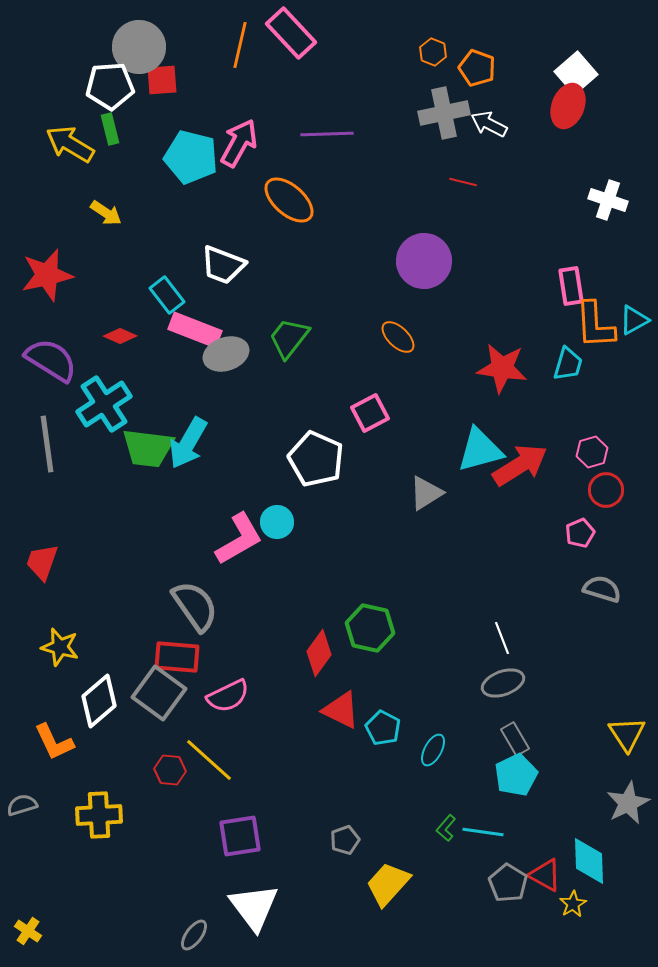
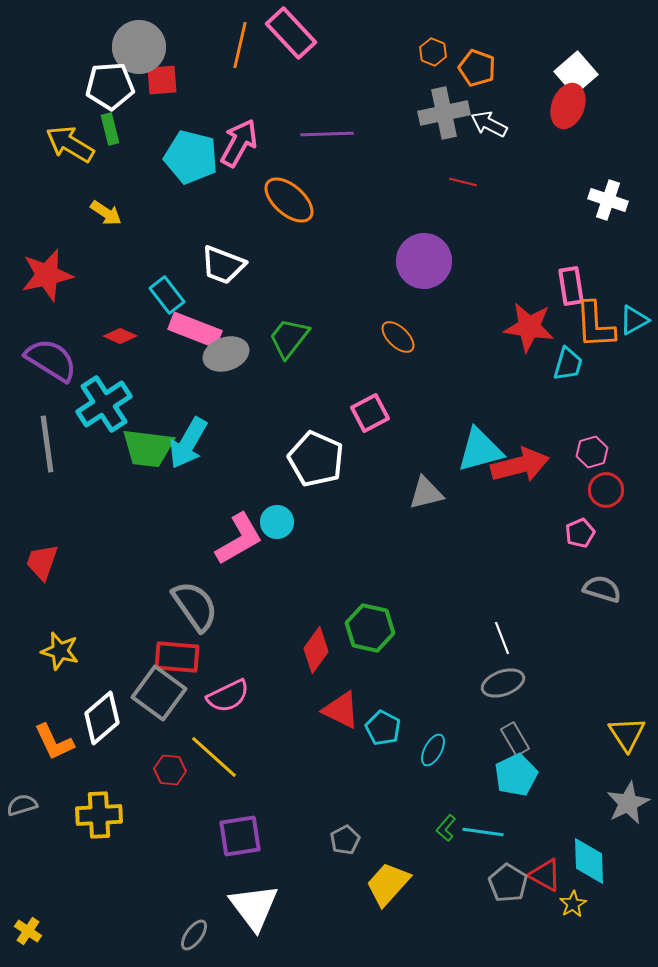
red star at (502, 368): moved 27 px right, 41 px up
red arrow at (520, 465): rotated 18 degrees clockwise
gray triangle at (426, 493): rotated 18 degrees clockwise
yellow star at (60, 647): moved 4 px down
red diamond at (319, 653): moved 3 px left, 3 px up
white diamond at (99, 701): moved 3 px right, 17 px down
yellow line at (209, 760): moved 5 px right, 3 px up
gray pentagon at (345, 840): rotated 8 degrees counterclockwise
